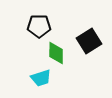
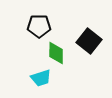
black square: rotated 20 degrees counterclockwise
